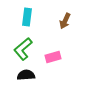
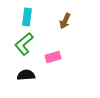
green L-shape: moved 1 px right, 5 px up
